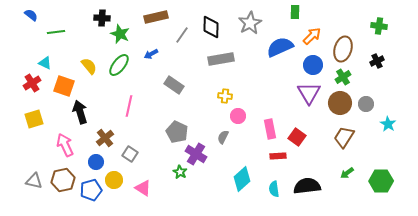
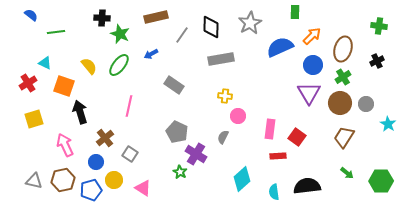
red cross at (32, 83): moved 4 px left
pink rectangle at (270, 129): rotated 18 degrees clockwise
green arrow at (347, 173): rotated 104 degrees counterclockwise
cyan semicircle at (274, 189): moved 3 px down
